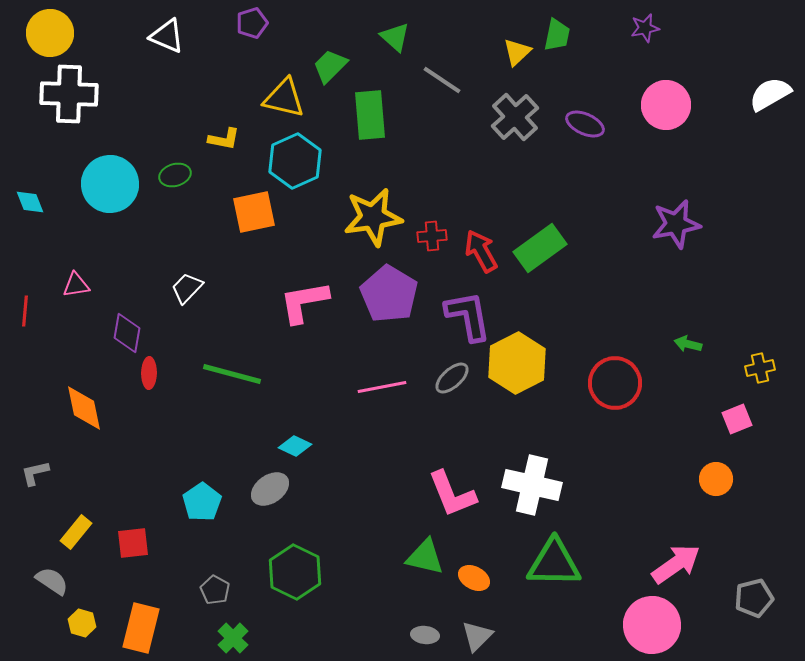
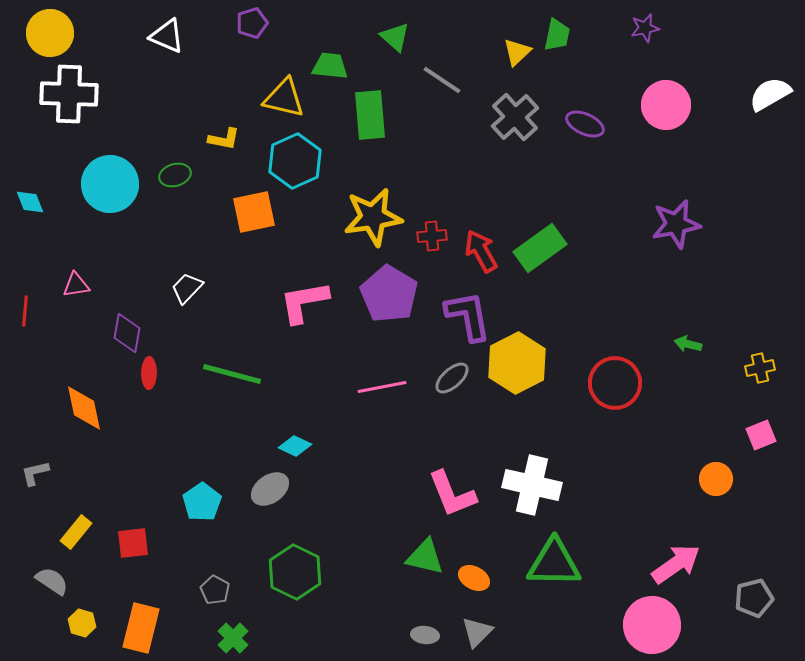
green trapezoid at (330, 66): rotated 51 degrees clockwise
pink square at (737, 419): moved 24 px right, 16 px down
gray triangle at (477, 636): moved 4 px up
